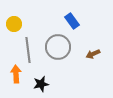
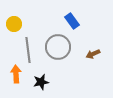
black star: moved 2 px up
